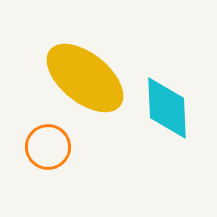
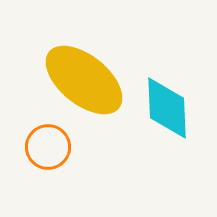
yellow ellipse: moved 1 px left, 2 px down
